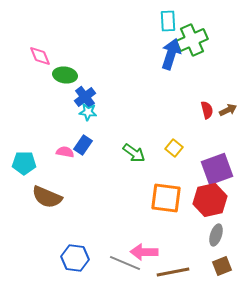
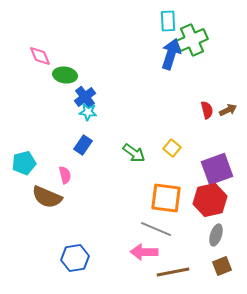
yellow square: moved 2 px left
pink semicircle: moved 23 px down; rotated 66 degrees clockwise
cyan pentagon: rotated 15 degrees counterclockwise
blue hexagon: rotated 16 degrees counterclockwise
gray line: moved 31 px right, 34 px up
